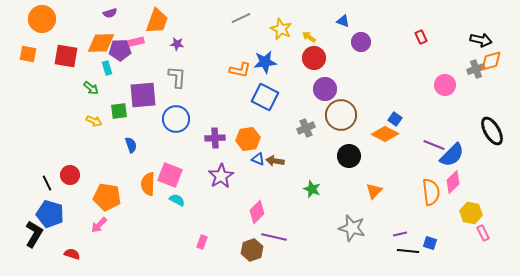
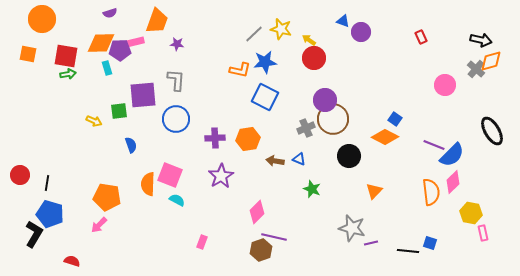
gray line at (241, 18): moved 13 px right, 16 px down; rotated 18 degrees counterclockwise
yellow star at (281, 29): rotated 10 degrees counterclockwise
yellow arrow at (309, 37): moved 3 px down
purple circle at (361, 42): moved 10 px up
gray cross at (476, 69): rotated 30 degrees counterclockwise
gray L-shape at (177, 77): moved 1 px left, 3 px down
green arrow at (91, 88): moved 23 px left, 14 px up; rotated 49 degrees counterclockwise
purple circle at (325, 89): moved 11 px down
brown circle at (341, 115): moved 8 px left, 4 px down
orange diamond at (385, 134): moved 3 px down
blue triangle at (258, 159): moved 41 px right
red circle at (70, 175): moved 50 px left
black line at (47, 183): rotated 35 degrees clockwise
pink rectangle at (483, 233): rotated 14 degrees clockwise
purple line at (400, 234): moved 29 px left, 9 px down
brown hexagon at (252, 250): moved 9 px right
red semicircle at (72, 254): moved 7 px down
